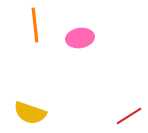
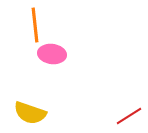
pink ellipse: moved 28 px left, 16 px down; rotated 16 degrees clockwise
